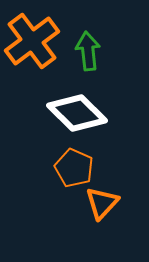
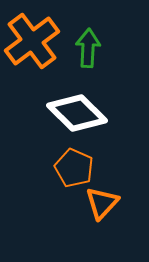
green arrow: moved 3 px up; rotated 9 degrees clockwise
